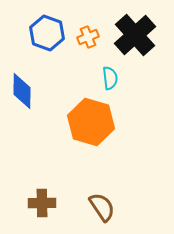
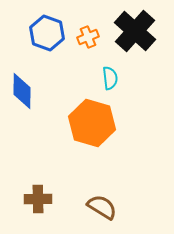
black cross: moved 4 px up; rotated 6 degrees counterclockwise
orange hexagon: moved 1 px right, 1 px down
brown cross: moved 4 px left, 4 px up
brown semicircle: rotated 24 degrees counterclockwise
